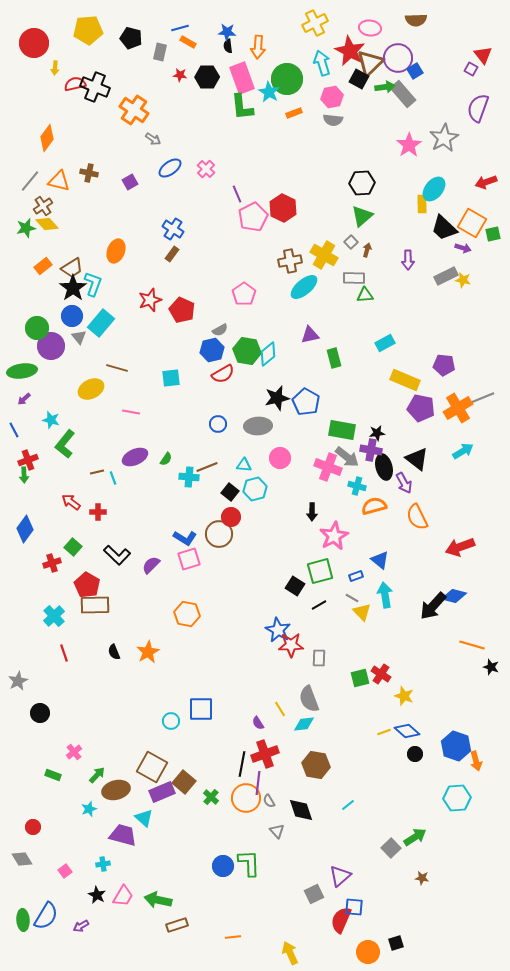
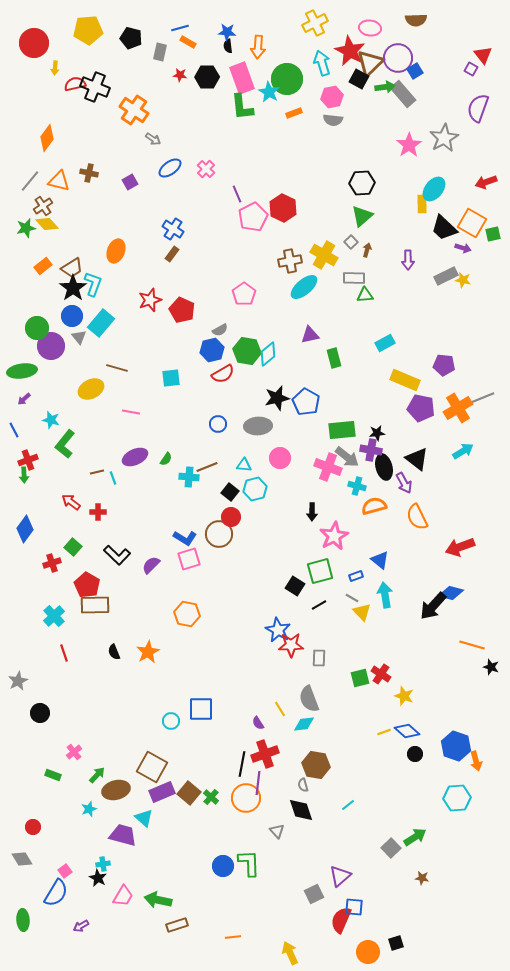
green rectangle at (342, 430): rotated 16 degrees counterclockwise
blue diamond at (454, 596): moved 3 px left, 3 px up
brown square at (184, 782): moved 5 px right, 11 px down
gray semicircle at (269, 801): moved 34 px right, 16 px up; rotated 16 degrees clockwise
black star at (97, 895): moved 1 px right, 17 px up
blue semicircle at (46, 916): moved 10 px right, 23 px up
